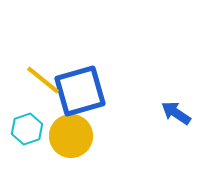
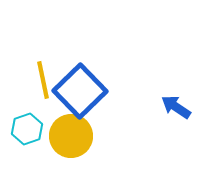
yellow line: rotated 39 degrees clockwise
blue square: rotated 28 degrees counterclockwise
blue arrow: moved 6 px up
